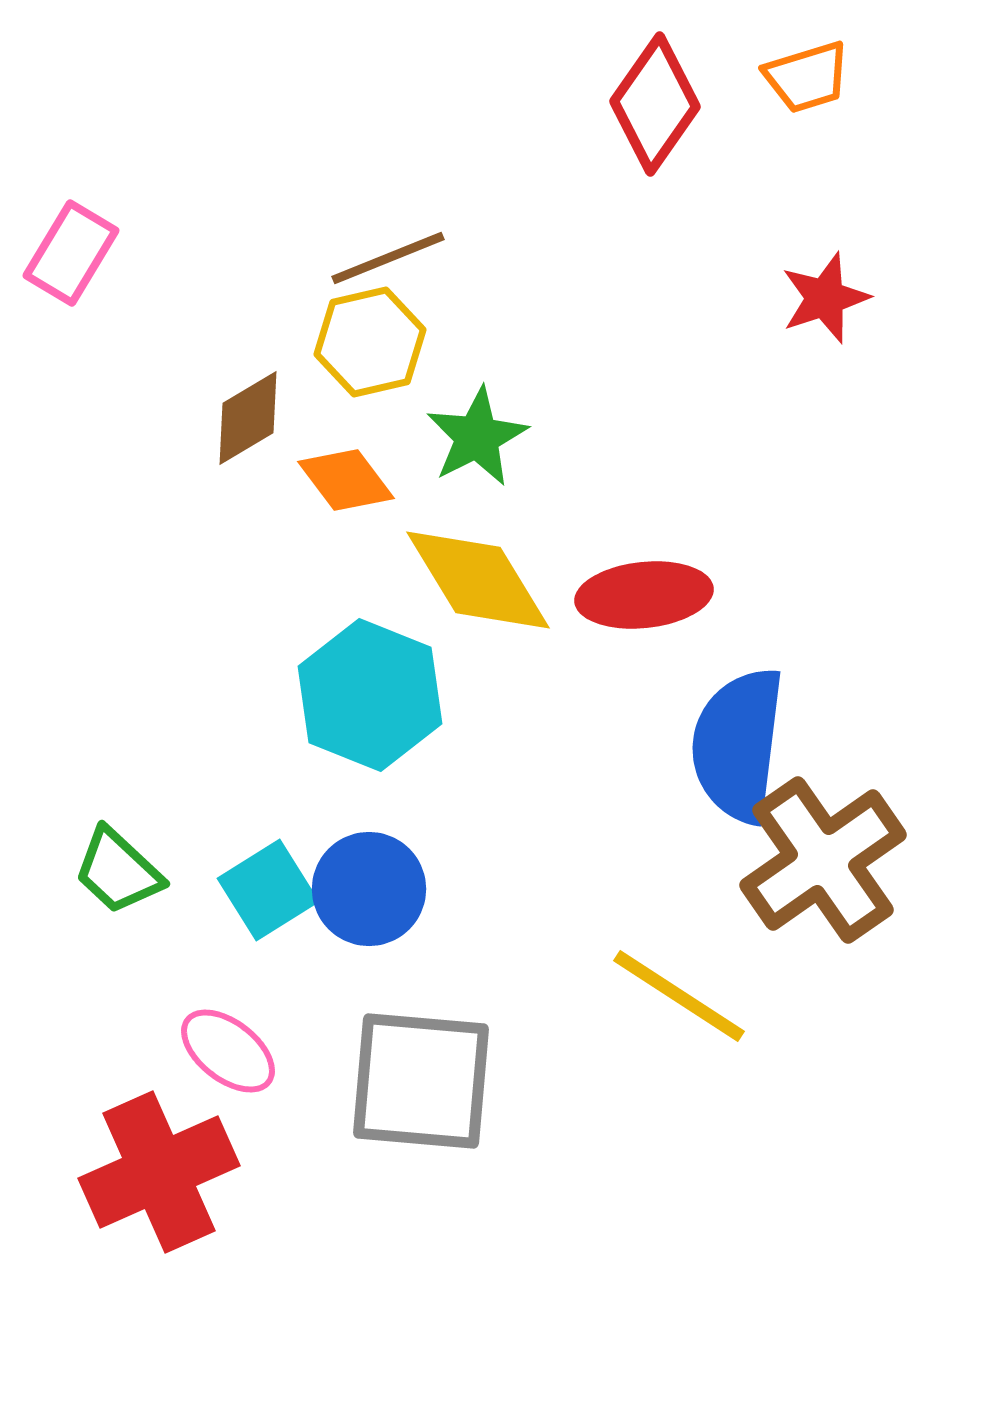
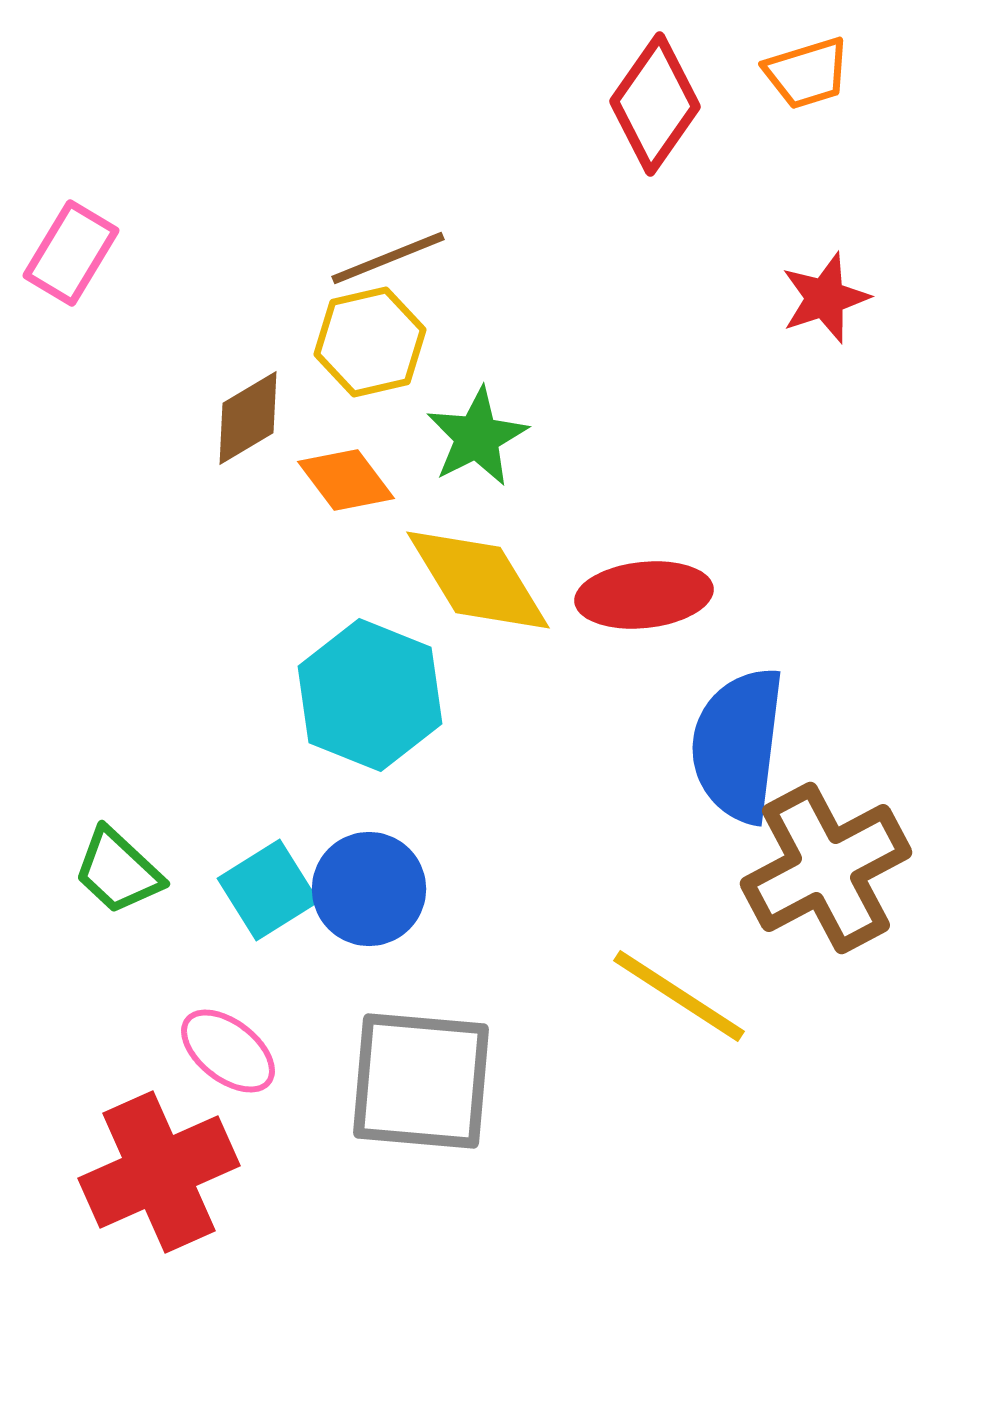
orange trapezoid: moved 4 px up
brown cross: moved 3 px right, 8 px down; rotated 7 degrees clockwise
